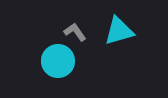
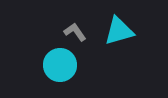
cyan circle: moved 2 px right, 4 px down
